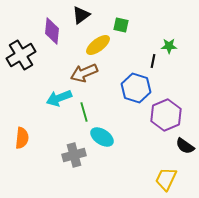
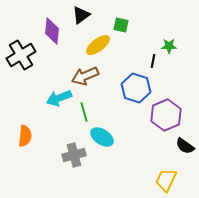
brown arrow: moved 1 px right, 3 px down
orange semicircle: moved 3 px right, 2 px up
yellow trapezoid: moved 1 px down
